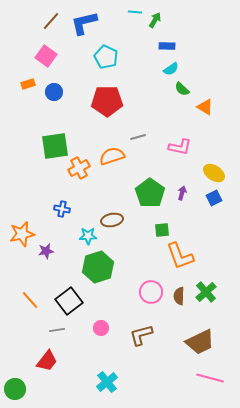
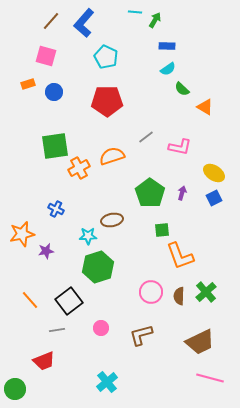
blue L-shape at (84, 23): rotated 36 degrees counterclockwise
pink square at (46, 56): rotated 20 degrees counterclockwise
cyan semicircle at (171, 69): moved 3 px left
gray line at (138, 137): moved 8 px right; rotated 21 degrees counterclockwise
blue cross at (62, 209): moved 6 px left; rotated 14 degrees clockwise
red trapezoid at (47, 361): moved 3 px left; rotated 30 degrees clockwise
